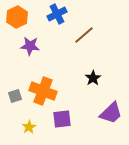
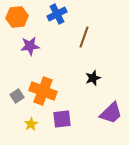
orange hexagon: rotated 20 degrees clockwise
brown line: moved 2 px down; rotated 30 degrees counterclockwise
purple star: rotated 12 degrees counterclockwise
black star: rotated 14 degrees clockwise
gray square: moved 2 px right; rotated 16 degrees counterclockwise
yellow star: moved 2 px right, 3 px up
